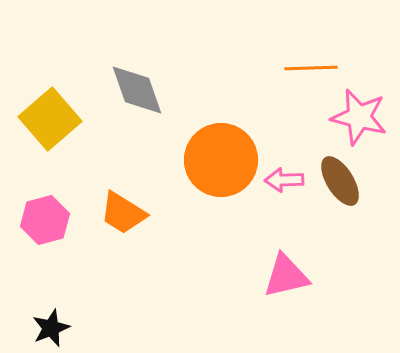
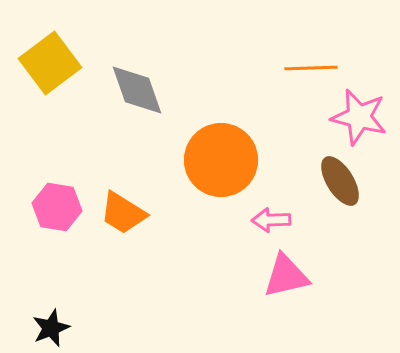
yellow square: moved 56 px up; rotated 4 degrees clockwise
pink arrow: moved 13 px left, 40 px down
pink hexagon: moved 12 px right, 13 px up; rotated 24 degrees clockwise
